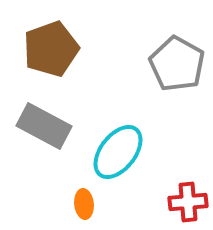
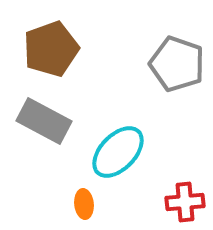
gray pentagon: rotated 10 degrees counterclockwise
gray rectangle: moved 5 px up
cyan ellipse: rotated 6 degrees clockwise
red cross: moved 3 px left
